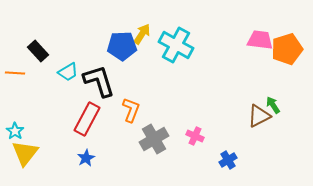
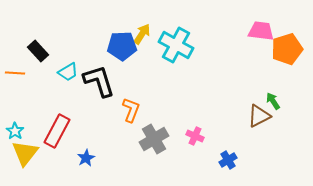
pink trapezoid: moved 1 px right, 9 px up
green arrow: moved 4 px up
red rectangle: moved 30 px left, 12 px down
